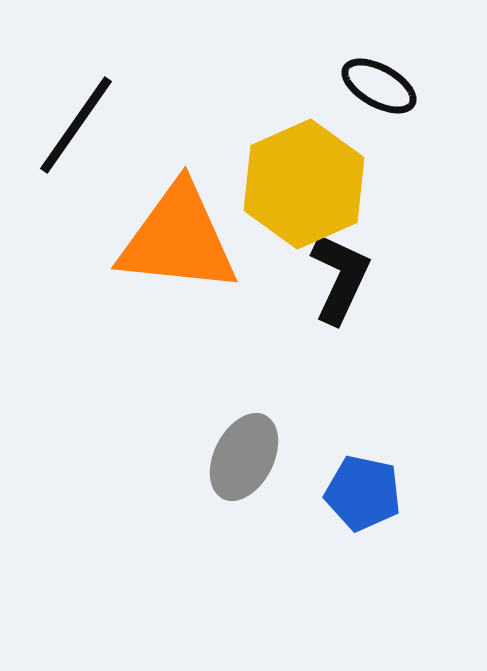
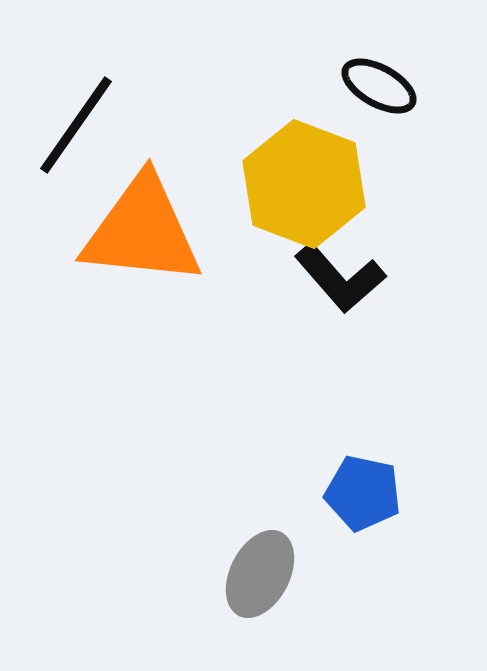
yellow hexagon: rotated 15 degrees counterclockwise
orange triangle: moved 36 px left, 8 px up
black L-shape: rotated 114 degrees clockwise
gray ellipse: moved 16 px right, 117 px down
